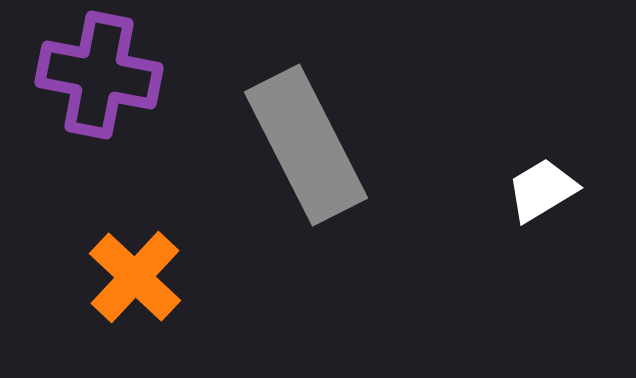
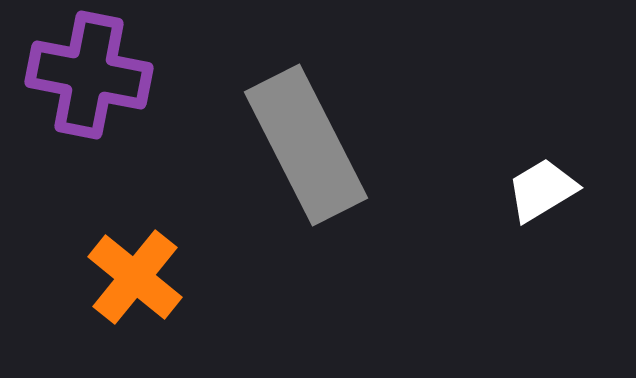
purple cross: moved 10 px left
orange cross: rotated 4 degrees counterclockwise
